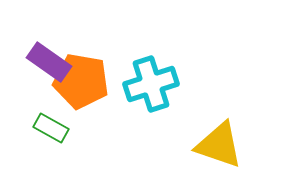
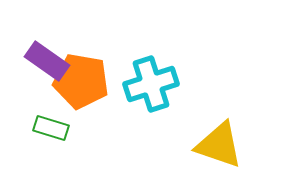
purple rectangle: moved 2 px left, 1 px up
green rectangle: rotated 12 degrees counterclockwise
